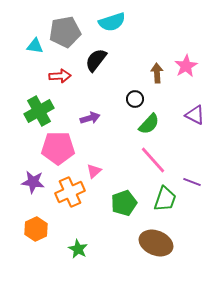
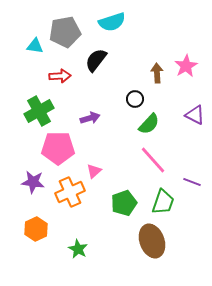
green trapezoid: moved 2 px left, 3 px down
brown ellipse: moved 4 px left, 2 px up; rotated 48 degrees clockwise
